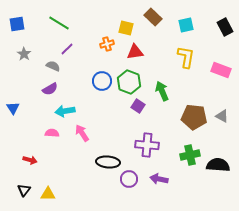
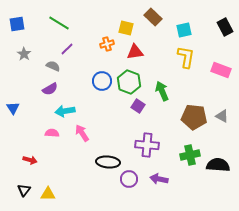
cyan square: moved 2 px left, 5 px down
